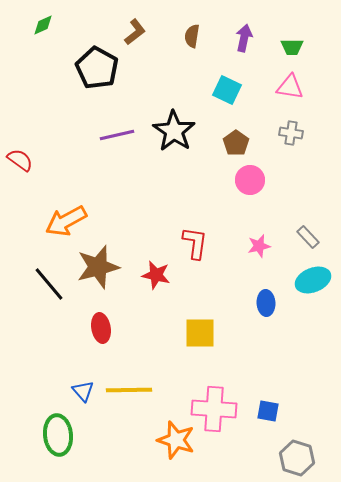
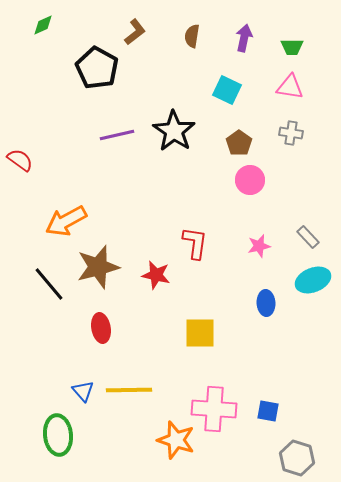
brown pentagon: moved 3 px right
